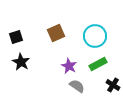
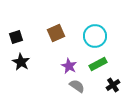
black cross: rotated 24 degrees clockwise
